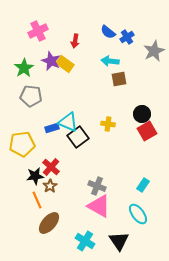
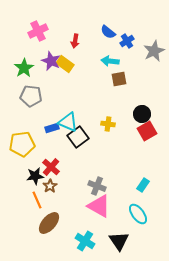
blue cross: moved 4 px down
